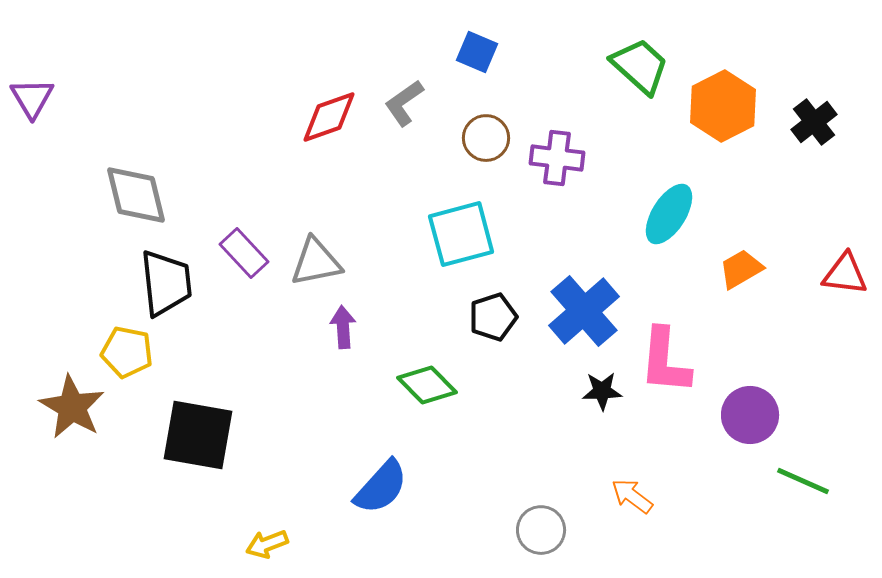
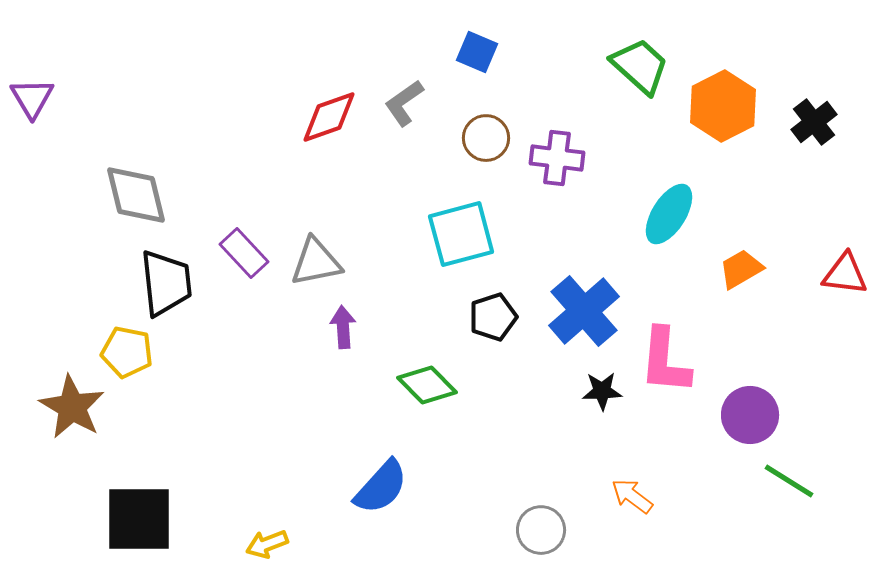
black square: moved 59 px left, 84 px down; rotated 10 degrees counterclockwise
green line: moved 14 px left; rotated 8 degrees clockwise
